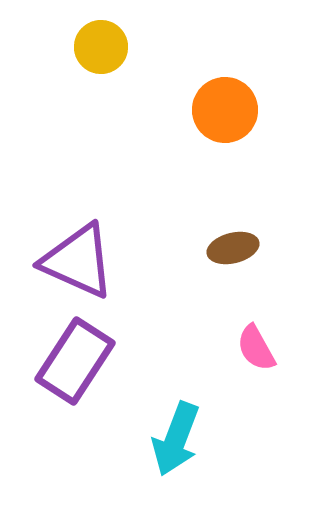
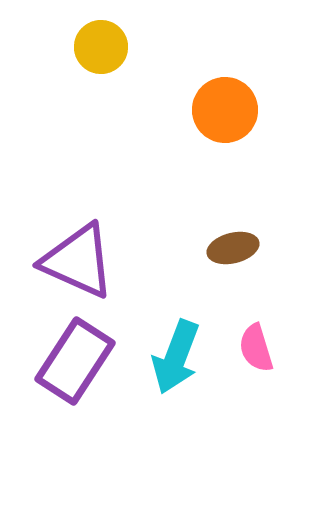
pink semicircle: rotated 12 degrees clockwise
cyan arrow: moved 82 px up
